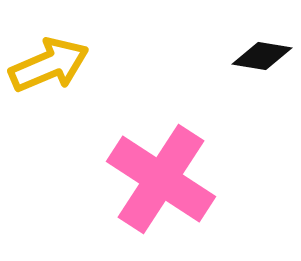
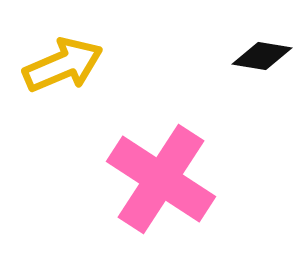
yellow arrow: moved 14 px right
